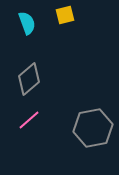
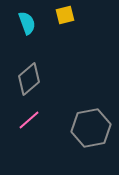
gray hexagon: moved 2 px left
